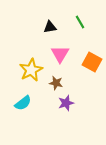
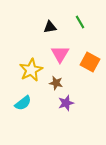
orange square: moved 2 px left
